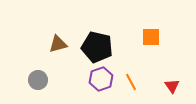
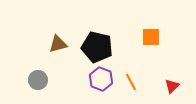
purple hexagon: rotated 20 degrees counterclockwise
red triangle: rotated 21 degrees clockwise
